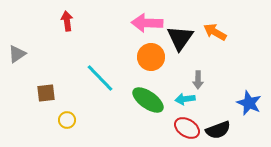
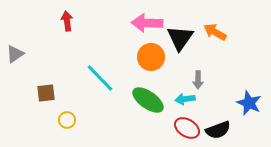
gray triangle: moved 2 px left
